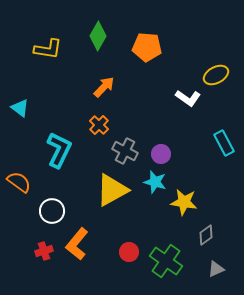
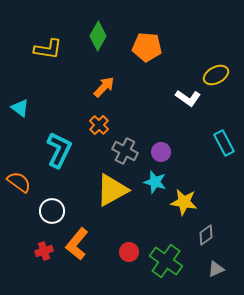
purple circle: moved 2 px up
